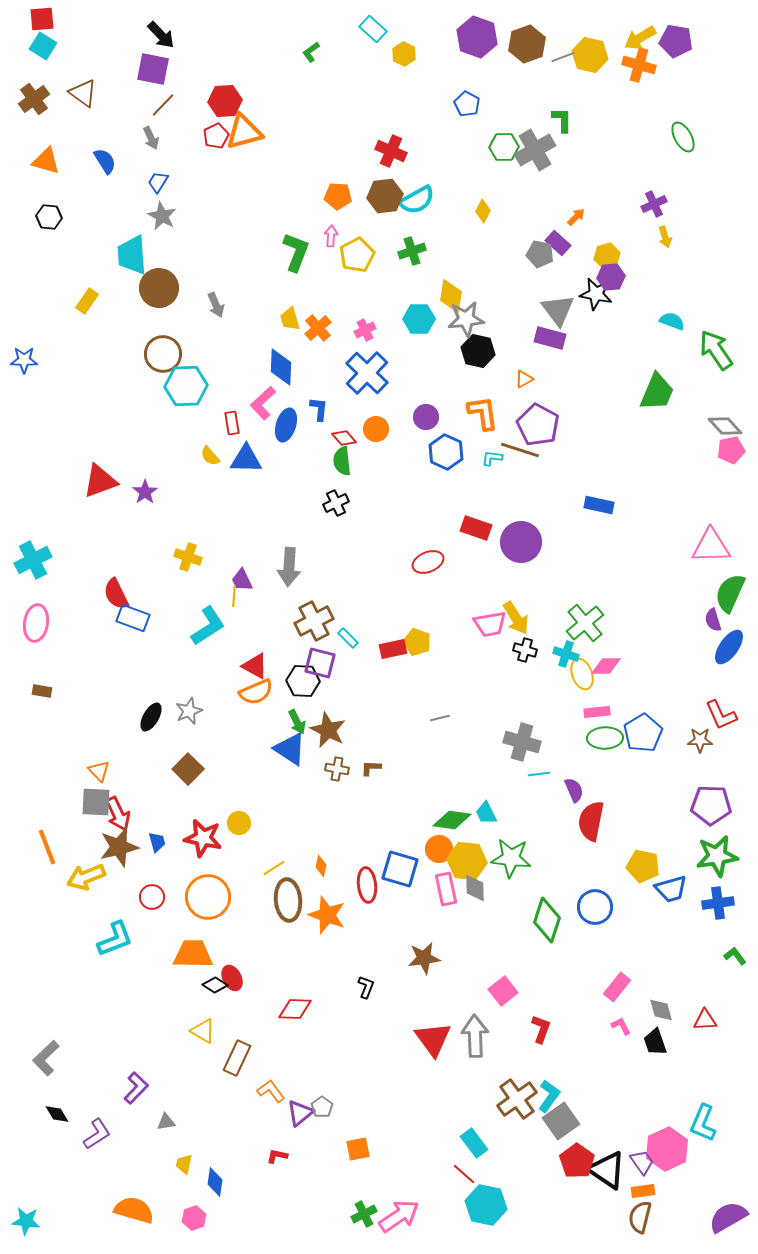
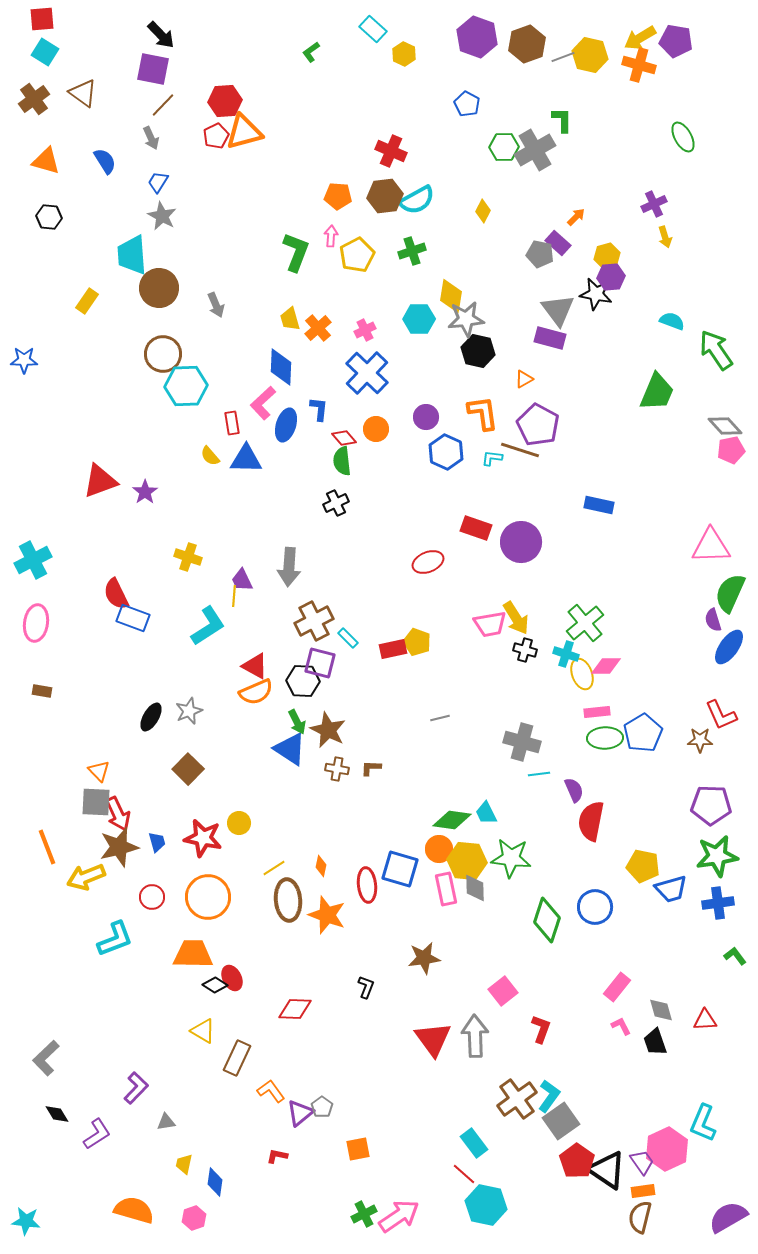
cyan square at (43, 46): moved 2 px right, 6 px down
